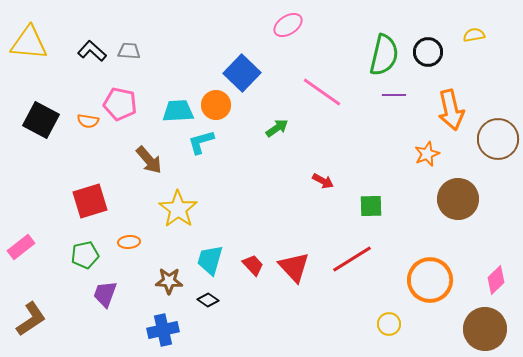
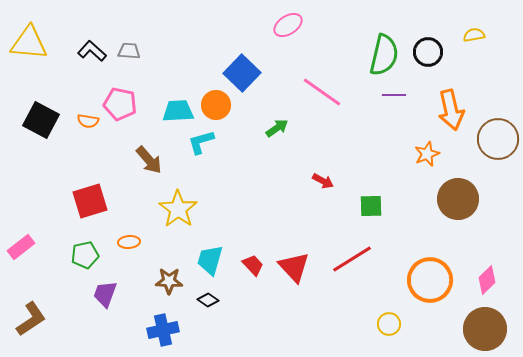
pink diamond at (496, 280): moved 9 px left
